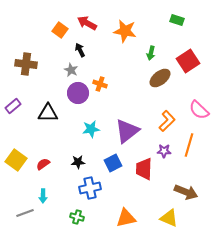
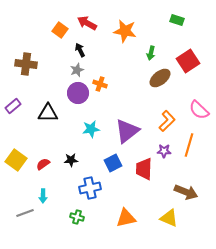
gray star: moved 6 px right; rotated 24 degrees clockwise
black star: moved 7 px left, 2 px up
